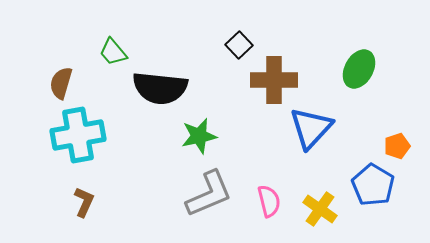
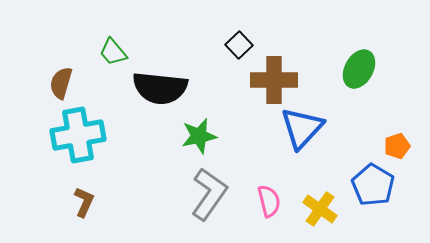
blue triangle: moved 9 px left
gray L-shape: rotated 32 degrees counterclockwise
